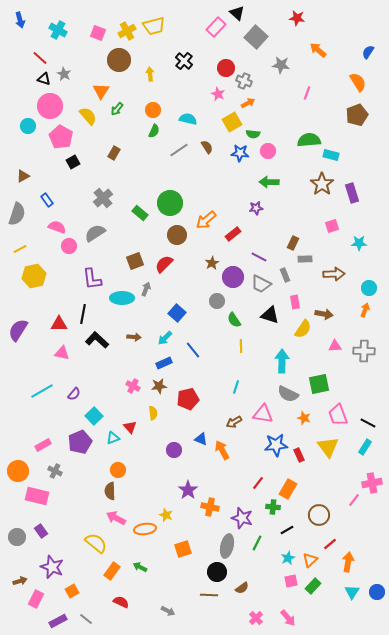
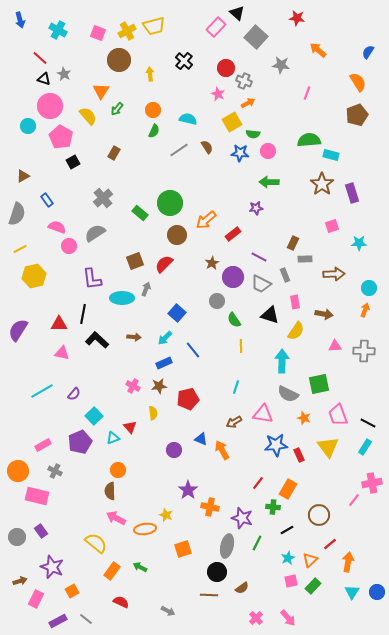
yellow semicircle at (303, 329): moved 7 px left, 2 px down
